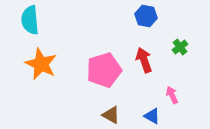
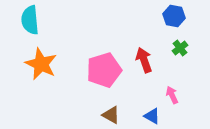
blue hexagon: moved 28 px right
green cross: moved 1 px down
